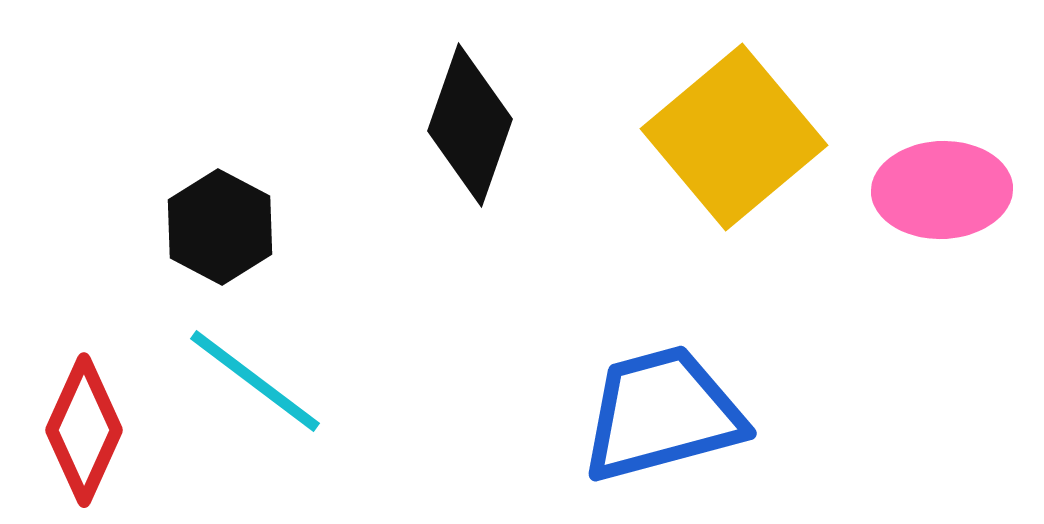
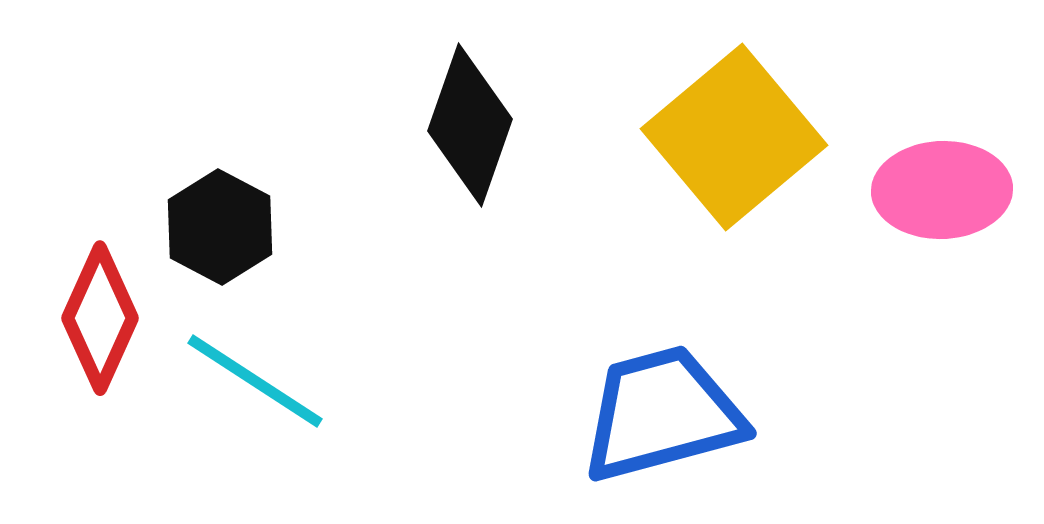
cyan line: rotated 4 degrees counterclockwise
red diamond: moved 16 px right, 112 px up
